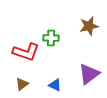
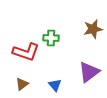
brown star: moved 4 px right, 3 px down
purple triangle: moved 2 px up
blue triangle: rotated 24 degrees clockwise
